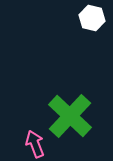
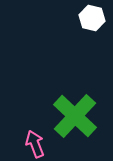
green cross: moved 5 px right
